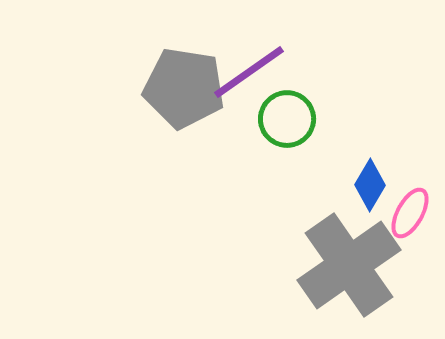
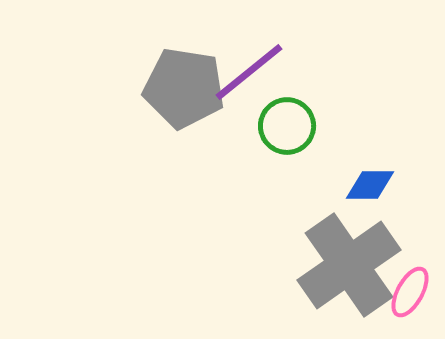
purple line: rotated 4 degrees counterclockwise
green circle: moved 7 px down
blue diamond: rotated 60 degrees clockwise
pink ellipse: moved 79 px down
